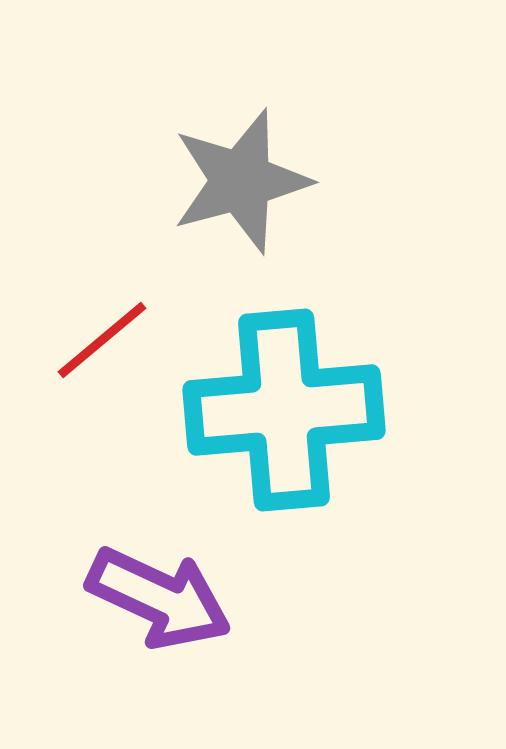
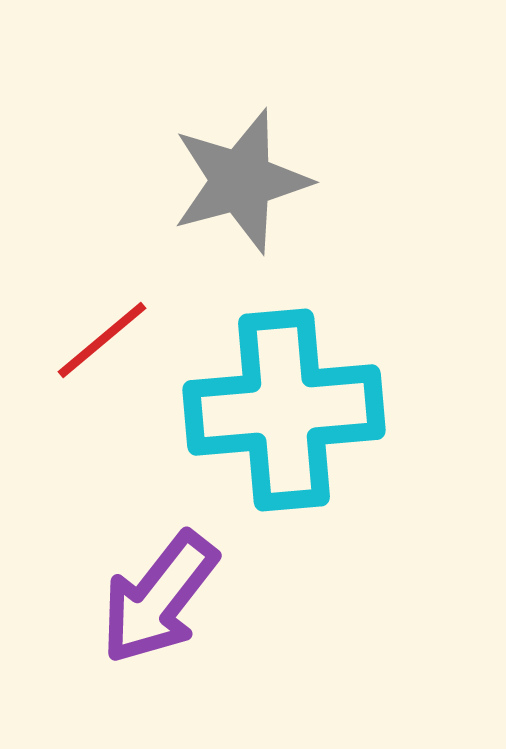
purple arrow: rotated 103 degrees clockwise
